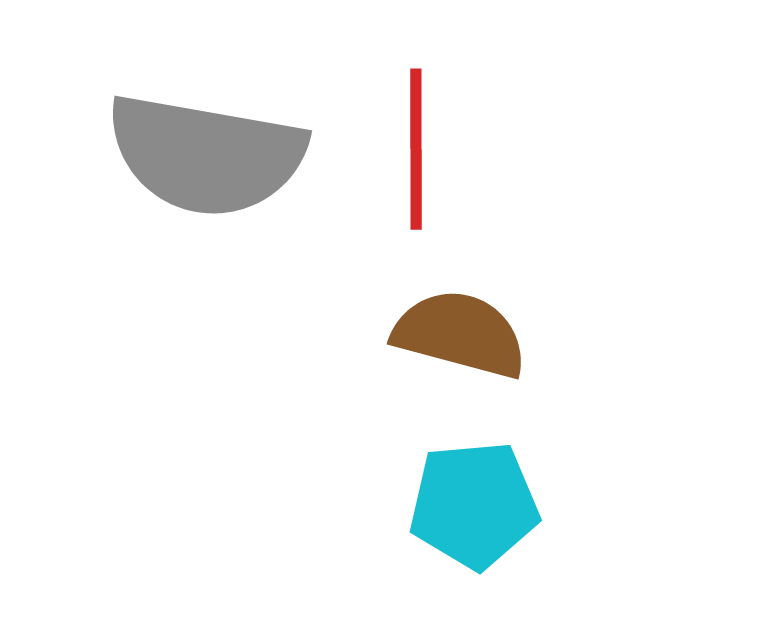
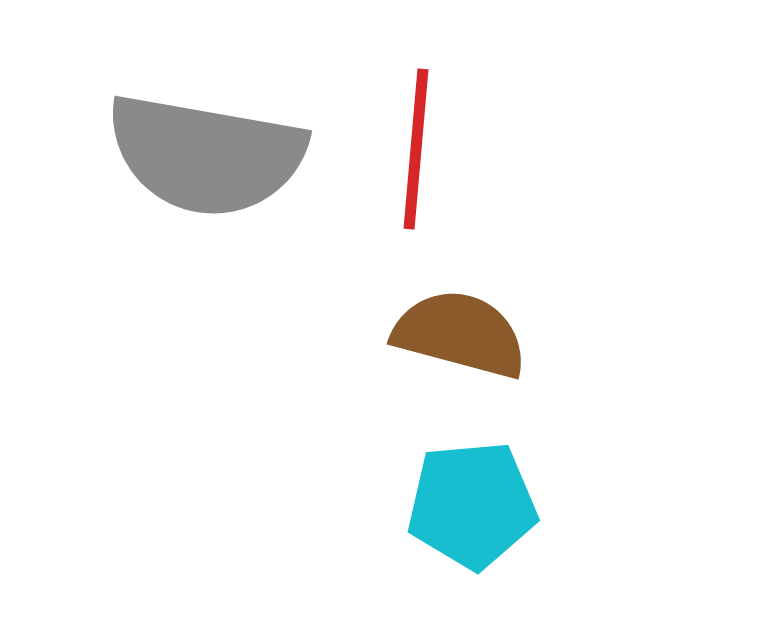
red line: rotated 5 degrees clockwise
cyan pentagon: moved 2 px left
